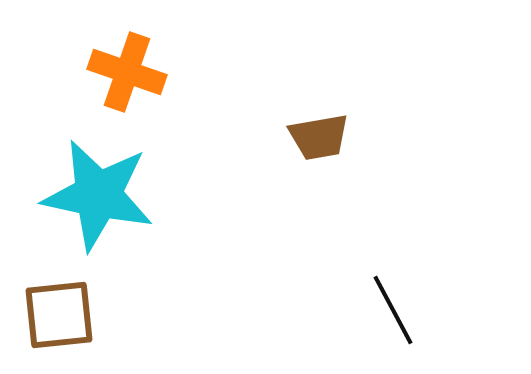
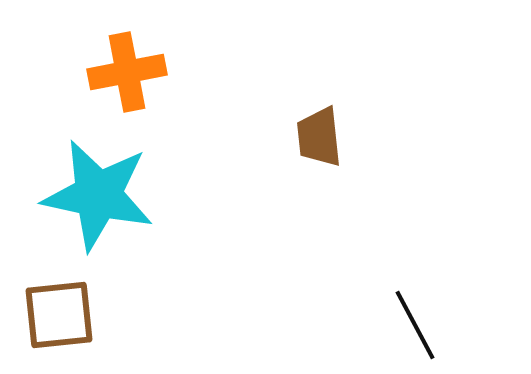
orange cross: rotated 30 degrees counterclockwise
brown trapezoid: rotated 94 degrees clockwise
black line: moved 22 px right, 15 px down
